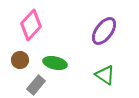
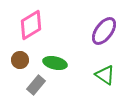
pink diamond: rotated 16 degrees clockwise
